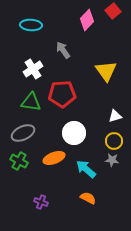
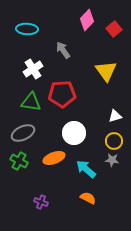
red square: moved 1 px right, 18 px down
cyan ellipse: moved 4 px left, 4 px down
